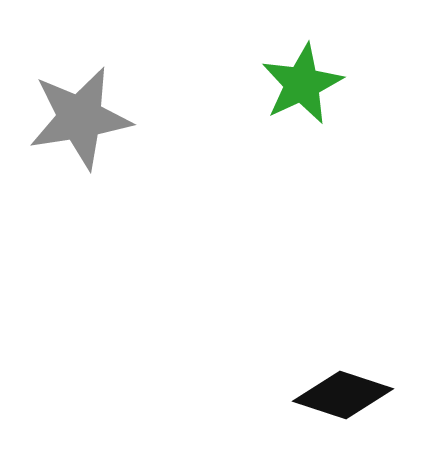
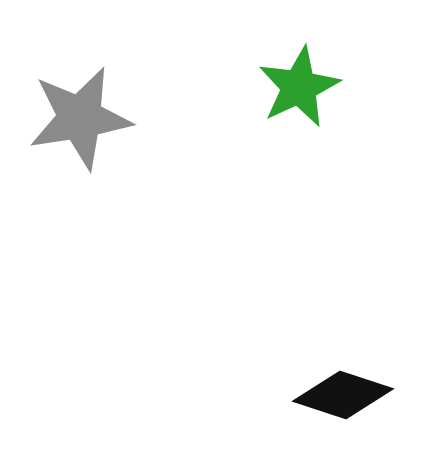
green star: moved 3 px left, 3 px down
